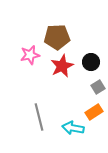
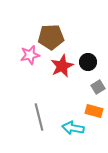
brown pentagon: moved 6 px left
black circle: moved 3 px left
orange rectangle: moved 1 px up; rotated 48 degrees clockwise
